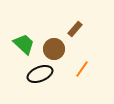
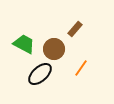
green trapezoid: rotated 15 degrees counterclockwise
orange line: moved 1 px left, 1 px up
black ellipse: rotated 20 degrees counterclockwise
